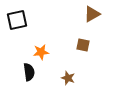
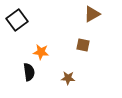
black square: rotated 25 degrees counterclockwise
orange star: rotated 14 degrees clockwise
brown star: rotated 16 degrees counterclockwise
